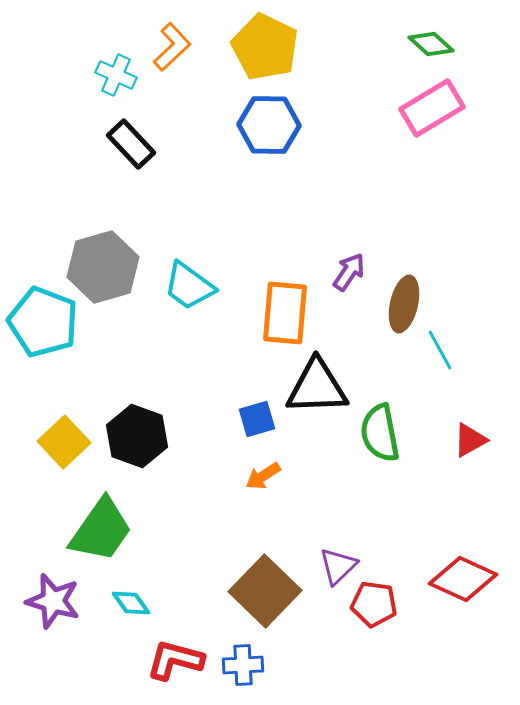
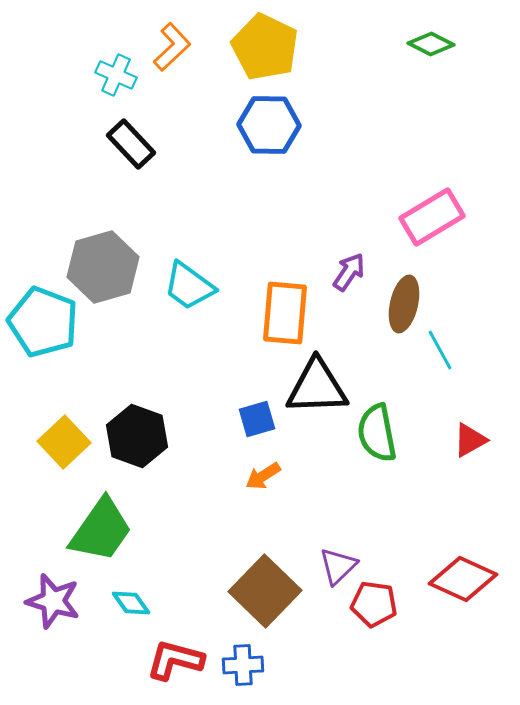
green diamond: rotated 15 degrees counterclockwise
pink rectangle: moved 109 px down
green semicircle: moved 3 px left
